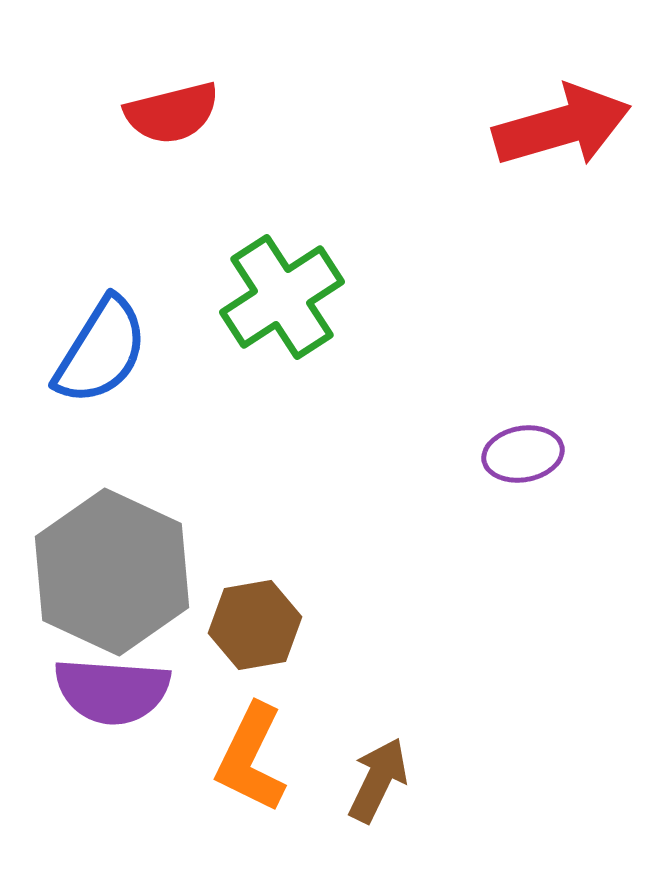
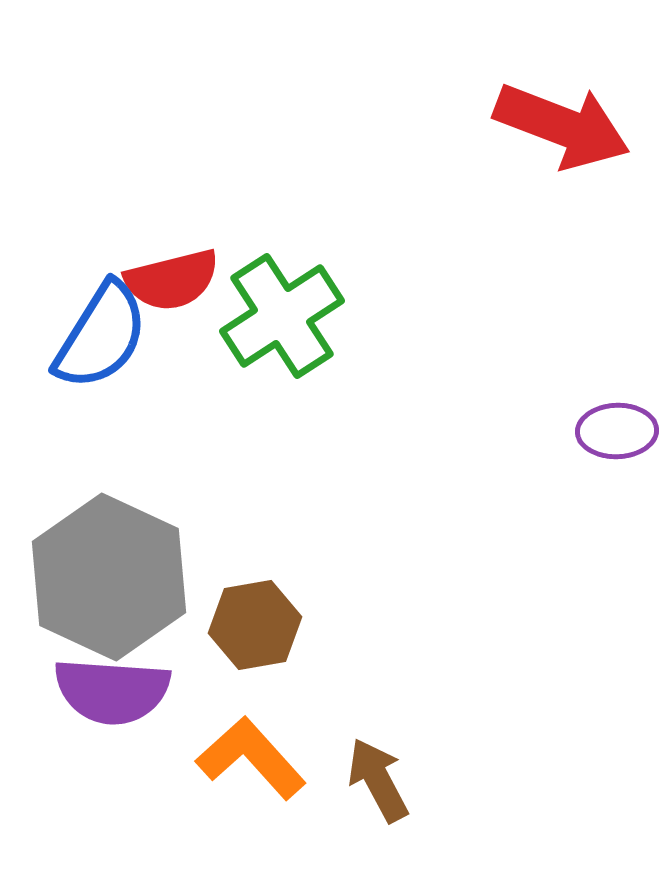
red semicircle: moved 167 px down
red arrow: rotated 37 degrees clockwise
green cross: moved 19 px down
blue semicircle: moved 15 px up
purple ellipse: moved 94 px right, 23 px up; rotated 8 degrees clockwise
gray hexagon: moved 3 px left, 5 px down
orange L-shape: rotated 112 degrees clockwise
brown arrow: rotated 54 degrees counterclockwise
